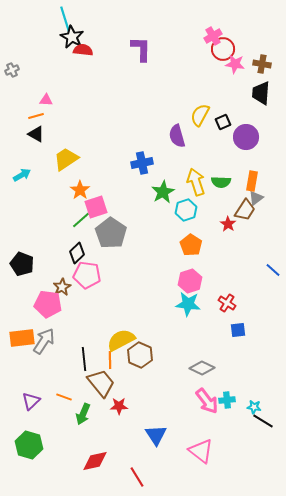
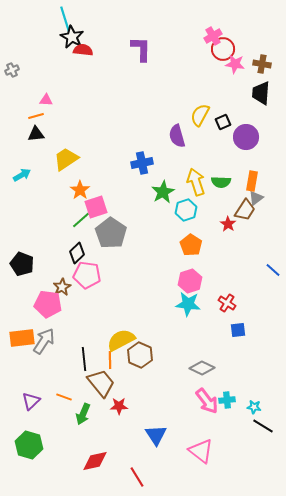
black triangle at (36, 134): rotated 36 degrees counterclockwise
black line at (263, 421): moved 5 px down
